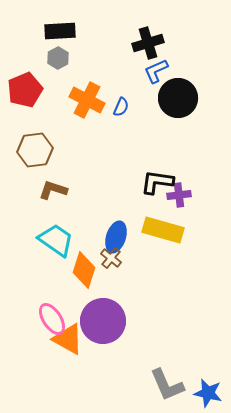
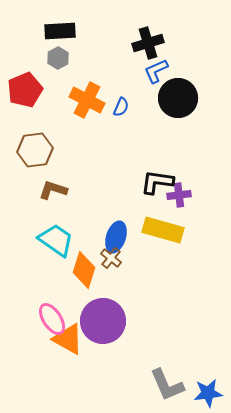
blue star: rotated 20 degrees counterclockwise
